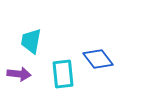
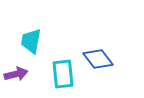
purple arrow: moved 3 px left; rotated 20 degrees counterclockwise
